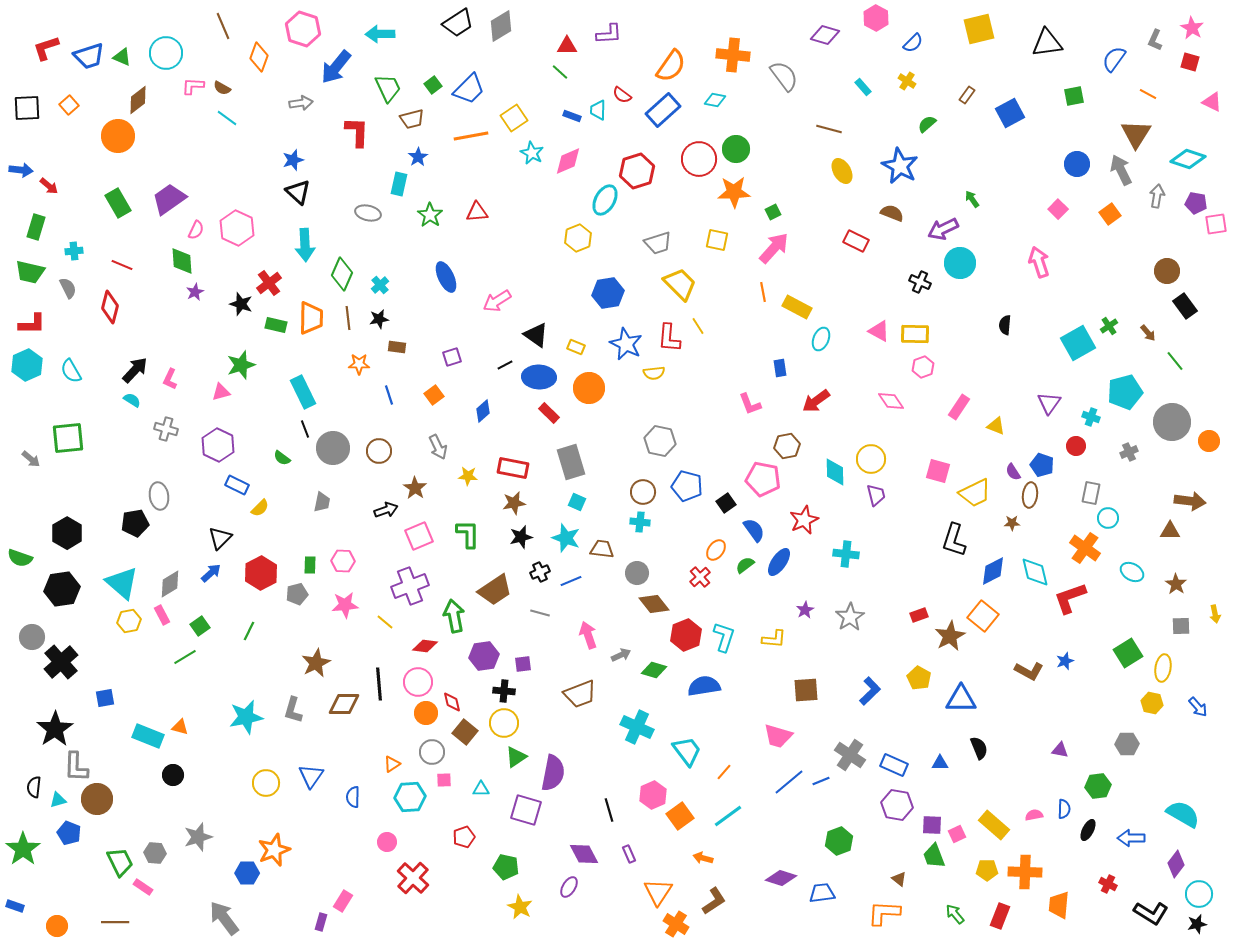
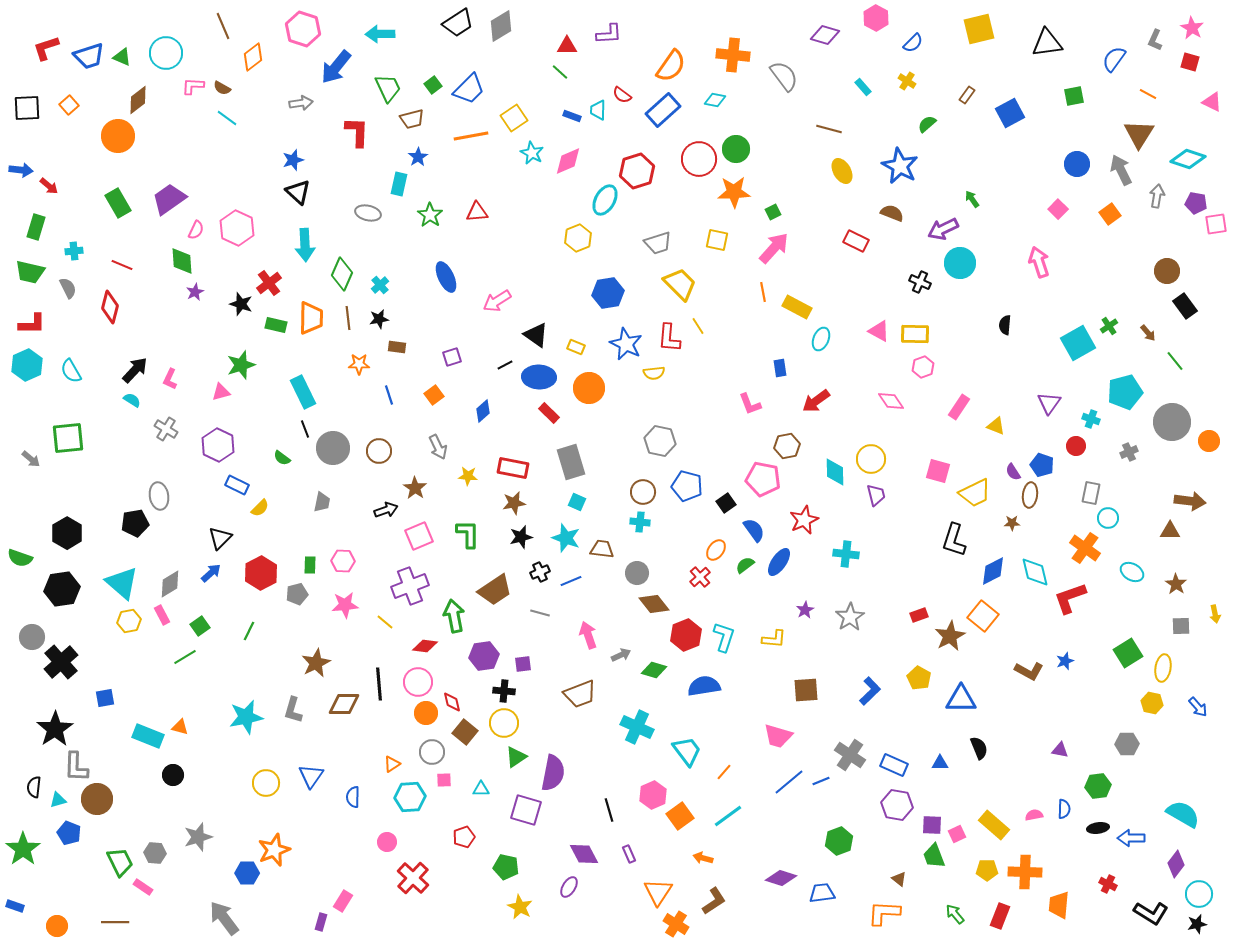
orange diamond at (259, 57): moved 6 px left; rotated 32 degrees clockwise
brown triangle at (1136, 134): moved 3 px right
cyan cross at (1091, 417): moved 2 px down
gray cross at (166, 429): rotated 15 degrees clockwise
black ellipse at (1088, 830): moved 10 px right, 2 px up; rotated 55 degrees clockwise
